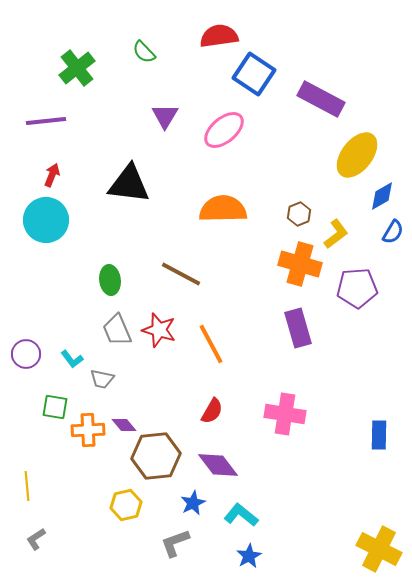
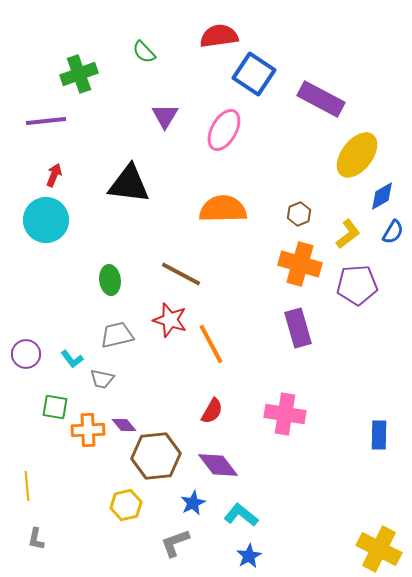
green cross at (77, 68): moved 2 px right, 6 px down; rotated 18 degrees clockwise
pink ellipse at (224, 130): rotated 21 degrees counterclockwise
red arrow at (52, 175): moved 2 px right
yellow L-shape at (336, 234): moved 12 px right
purple pentagon at (357, 288): moved 3 px up
gray trapezoid at (117, 330): moved 5 px down; rotated 100 degrees clockwise
red star at (159, 330): moved 11 px right, 10 px up
gray L-shape at (36, 539): rotated 45 degrees counterclockwise
